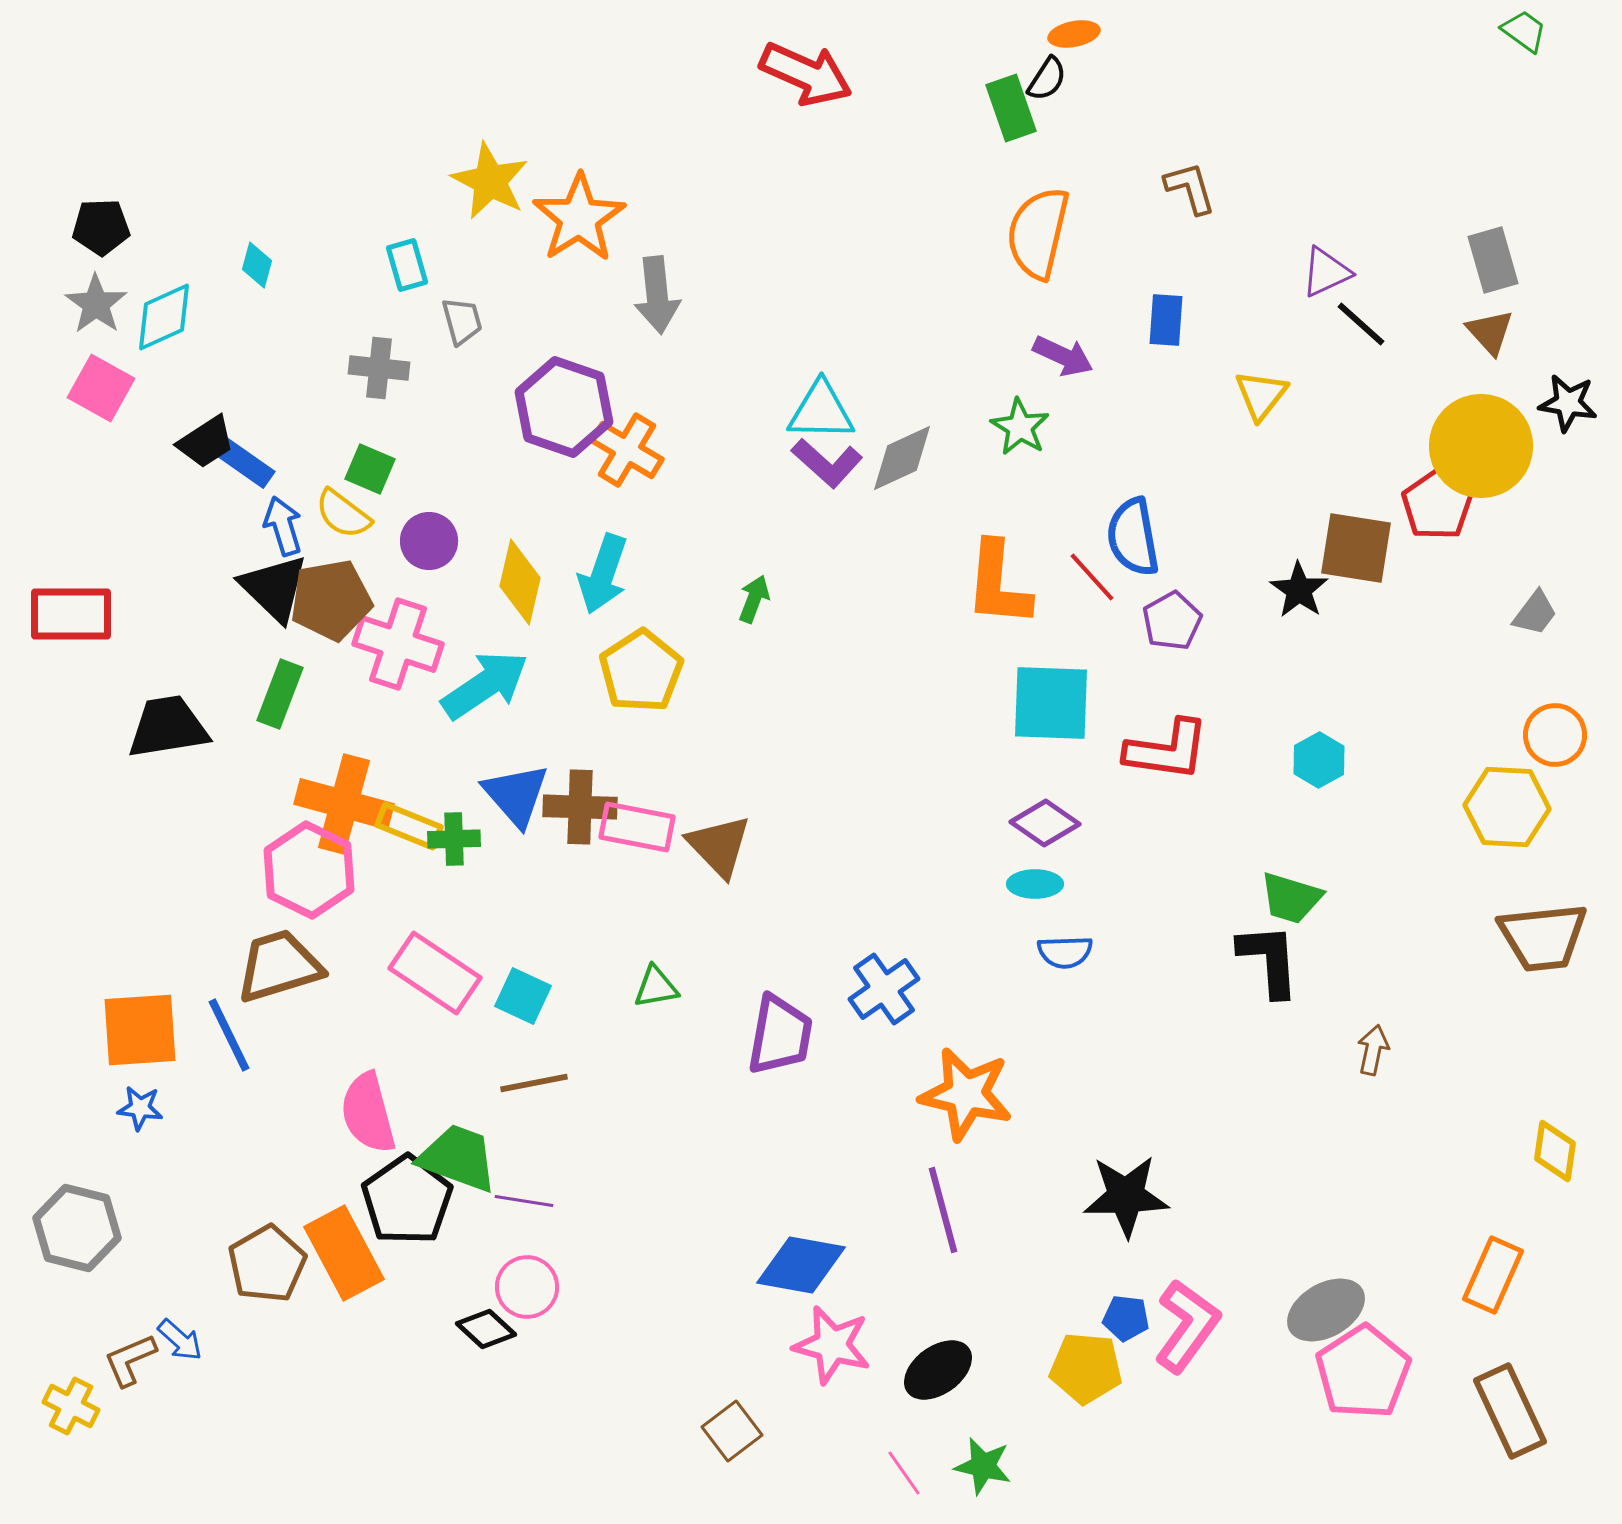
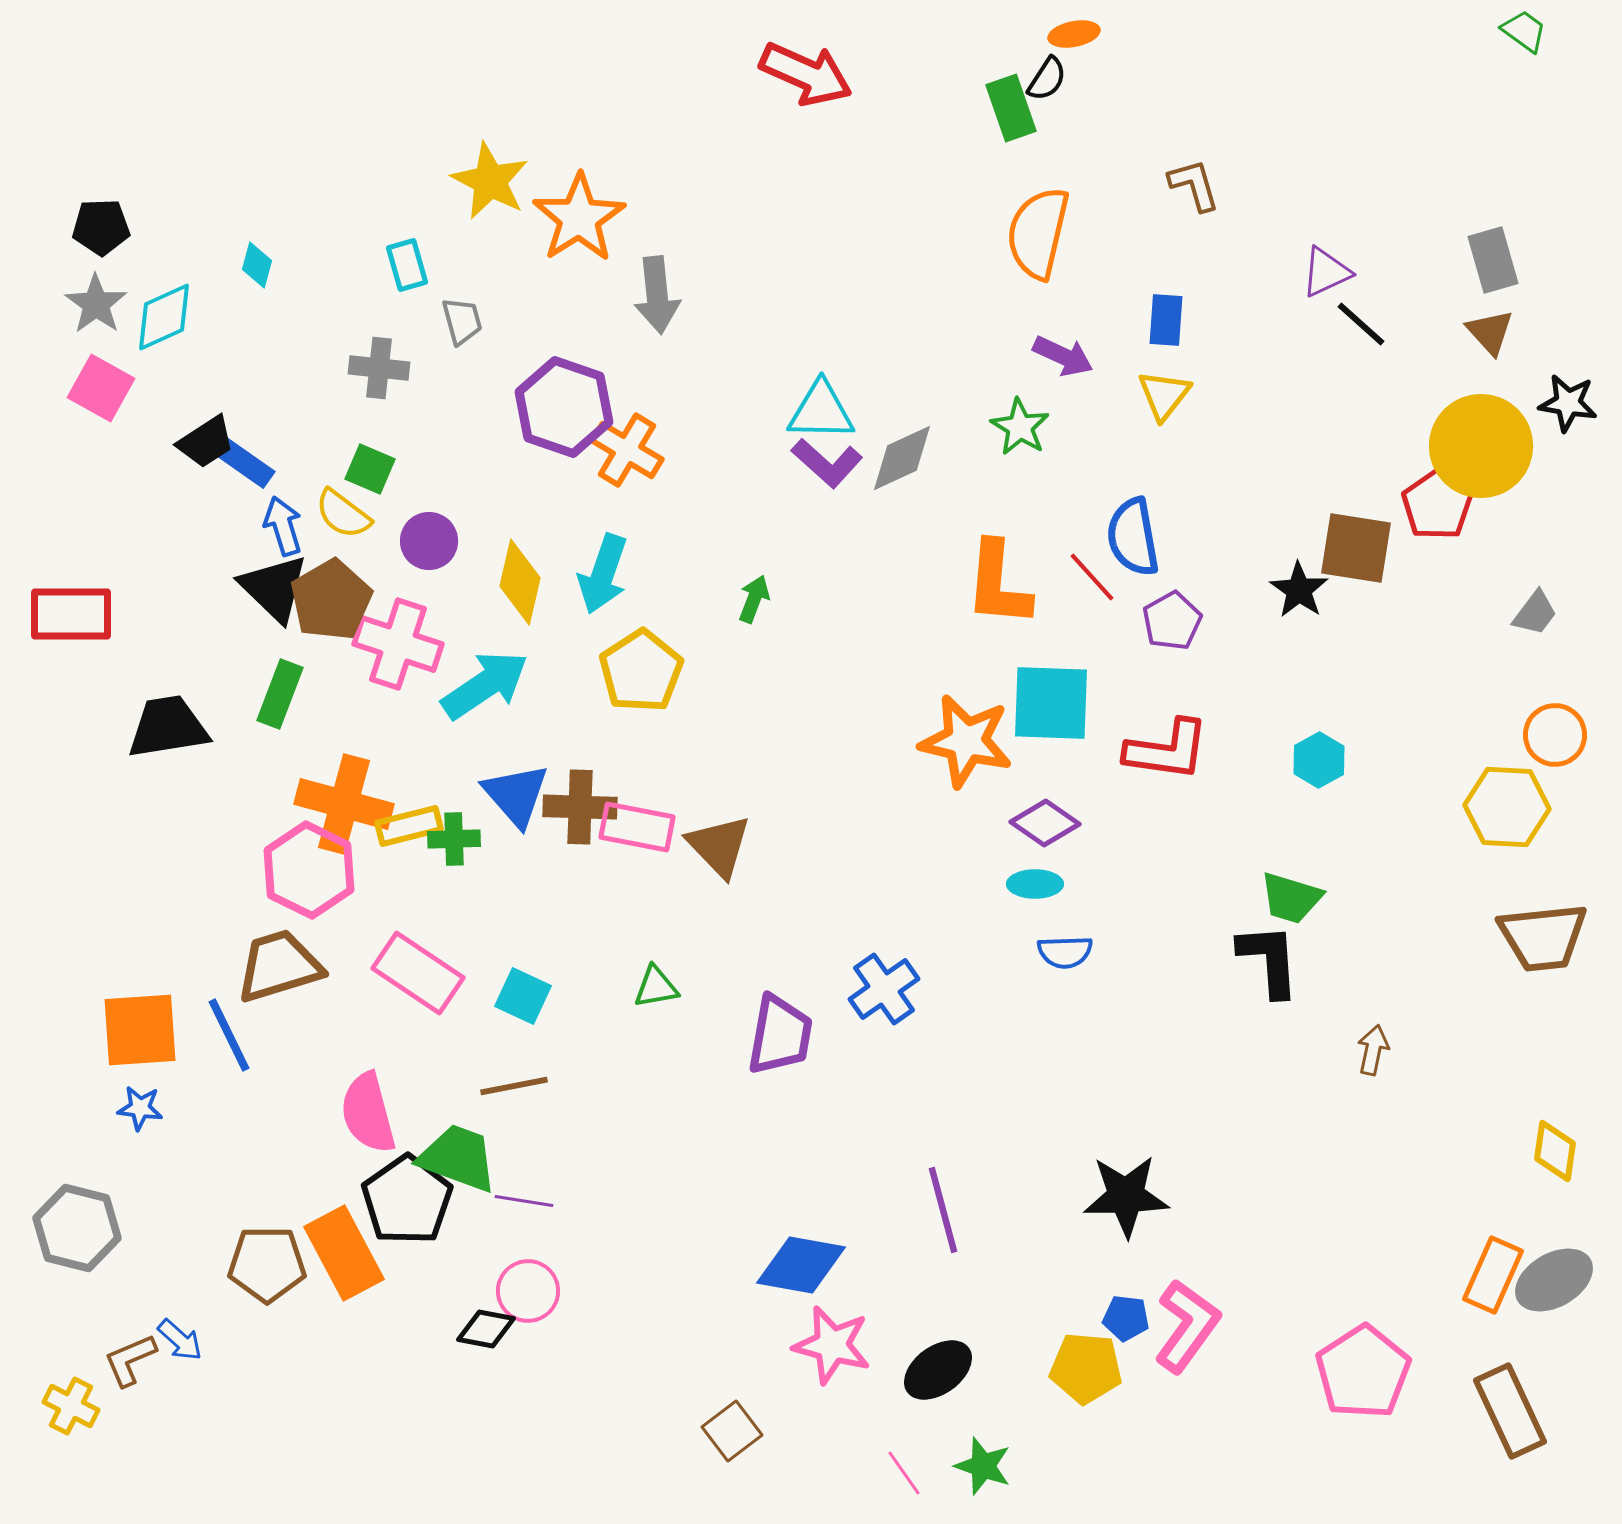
brown L-shape at (1190, 188): moved 4 px right, 3 px up
yellow triangle at (1261, 395): moved 97 px left
brown pentagon at (331, 600): rotated 20 degrees counterclockwise
yellow rectangle at (409, 826): rotated 36 degrees counterclockwise
pink rectangle at (435, 973): moved 17 px left
brown line at (534, 1083): moved 20 px left, 3 px down
orange star at (966, 1094): moved 353 px up
brown pentagon at (267, 1264): rotated 30 degrees clockwise
pink circle at (527, 1287): moved 1 px right, 4 px down
gray ellipse at (1326, 1310): moved 228 px right, 30 px up
black diamond at (486, 1329): rotated 32 degrees counterclockwise
green star at (983, 1466): rotated 6 degrees clockwise
